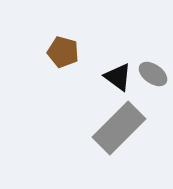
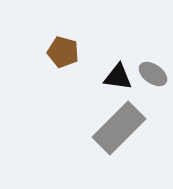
black triangle: rotated 28 degrees counterclockwise
